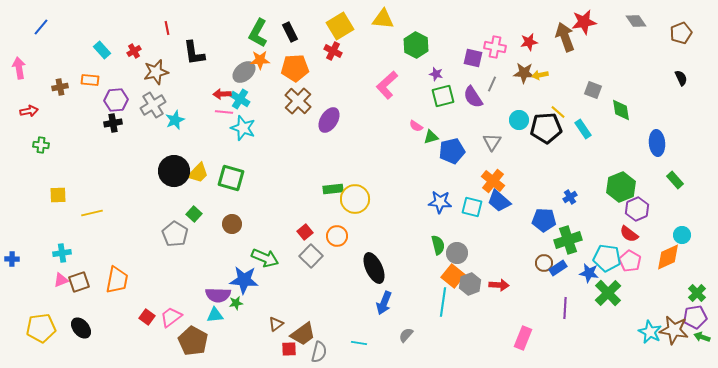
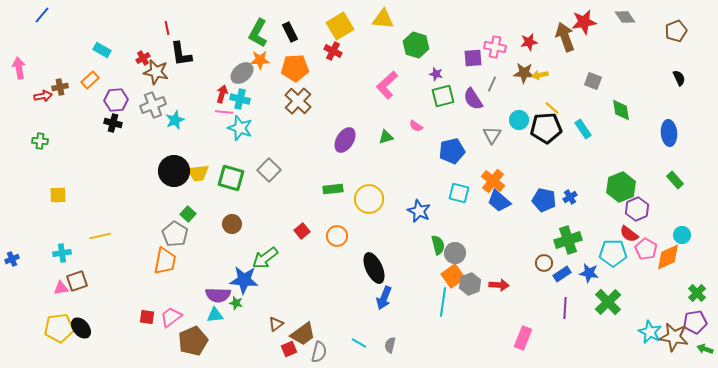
gray diamond at (636, 21): moved 11 px left, 4 px up
blue line at (41, 27): moved 1 px right, 12 px up
brown pentagon at (681, 33): moved 5 px left, 2 px up
green hexagon at (416, 45): rotated 10 degrees counterclockwise
cyan rectangle at (102, 50): rotated 18 degrees counterclockwise
red cross at (134, 51): moved 9 px right, 7 px down
black L-shape at (194, 53): moved 13 px left, 1 px down
purple square at (473, 58): rotated 18 degrees counterclockwise
brown star at (156, 72): rotated 25 degrees clockwise
gray ellipse at (244, 72): moved 2 px left, 1 px down
black semicircle at (681, 78): moved 2 px left
orange rectangle at (90, 80): rotated 48 degrees counterclockwise
gray square at (593, 90): moved 9 px up
red arrow at (222, 94): rotated 108 degrees clockwise
purple semicircle at (473, 97): moved 2 px down
cyan cross at (240, 99): rotated 18 degrees counterclockwise
gray cross at (153, 105): rotated 10 degrees clockwise
red arrow at (29, 111): moved 14 px right, 15 px up
yellow line at (558, 112): moved 6 px left, 4 px up
purple ellipse at (329, 120): moved 16 px right, 20 px down
black cross at (113, 123): rotated 24 degrees clockwise
cyan star at (243, 128): moved 3 px left
green triangle at (431, 137): moved 45 px left
gray triangle at (492, 142): moved 7 px up
blue ellipse at (657, 143): moved 12 px right, 10 px up
green cross at (41, 145): moved 1 px left, 4 px up
yellow trapezoid at (198, 173): rotated 40 degrees clockwise
yellow circle at (355, 199): moved 14 px right
blue star at (440, 202): moved 21 px left, 9 px down; rotated 20 degrees clockwise
cyan square at (472, 207): moved 13 px left, 14 px up
yellow line at (92, 213): moved 8 px right, 23 px down
green square at (194, 214): moved 6 px left
blue pentagon at (544, 220): moved 20 px up; rotated 10 degrees clockwise
red square at (305, 232): moved 3 px left, 1 px up
gray circle at (457, 253): moved 2 px left
gray square at (311, 256): moved 42 px left, 86 px up
green arrow at (265, 258): rotated 120 degrees clockwise
cyan pentagon at (607, 258): moved 6 px right, 5 px up; rotated 8 degrees counterclockwise
blue cross at (12, 259): rotated 24 degrees counterclockwise
pink pentagon at (630, 261): moved 16 px right, 12 px up
blue rectangle at (558, 268): moved 4 px right, 6 px down
orange square at (453, 276): rotated 15 degrees clockwise
pink triangle at (61, 280): moved 8 px down; rotated 14 degrees clockwise
orange trapezoid at (117, 280): moved 48 px right, 19 px up
brown square at (79, 282): moved 2 px left, 1 px up
green cross at (608, 293): moved 9 px down
green star at (236, 303): rotated 24 degrees clockwise
blue arrow at (384, 303): moved 5 px up
red square at (147, 317): rotated 28 degrees counterclockwise
purple pentagon at (695, 317): moved 5 px down
yellow pentagon at (41, 328): moved 18 px right
brown star at (674, 330): moved 7 px down
gray semicircle at (406, 335): moved 16 px left, 10 px down; rotated 28 degrees counterclockwise
green arrow at (702, 337): moved 3 px right, 12 px down
brown pentagon at (193, 341): rotated 20 degrees clockwise
cyan line at (359, 343): rotated 21 degrees clockwise
red square at (289, 349): rotated 21 degrees counterclockwise
